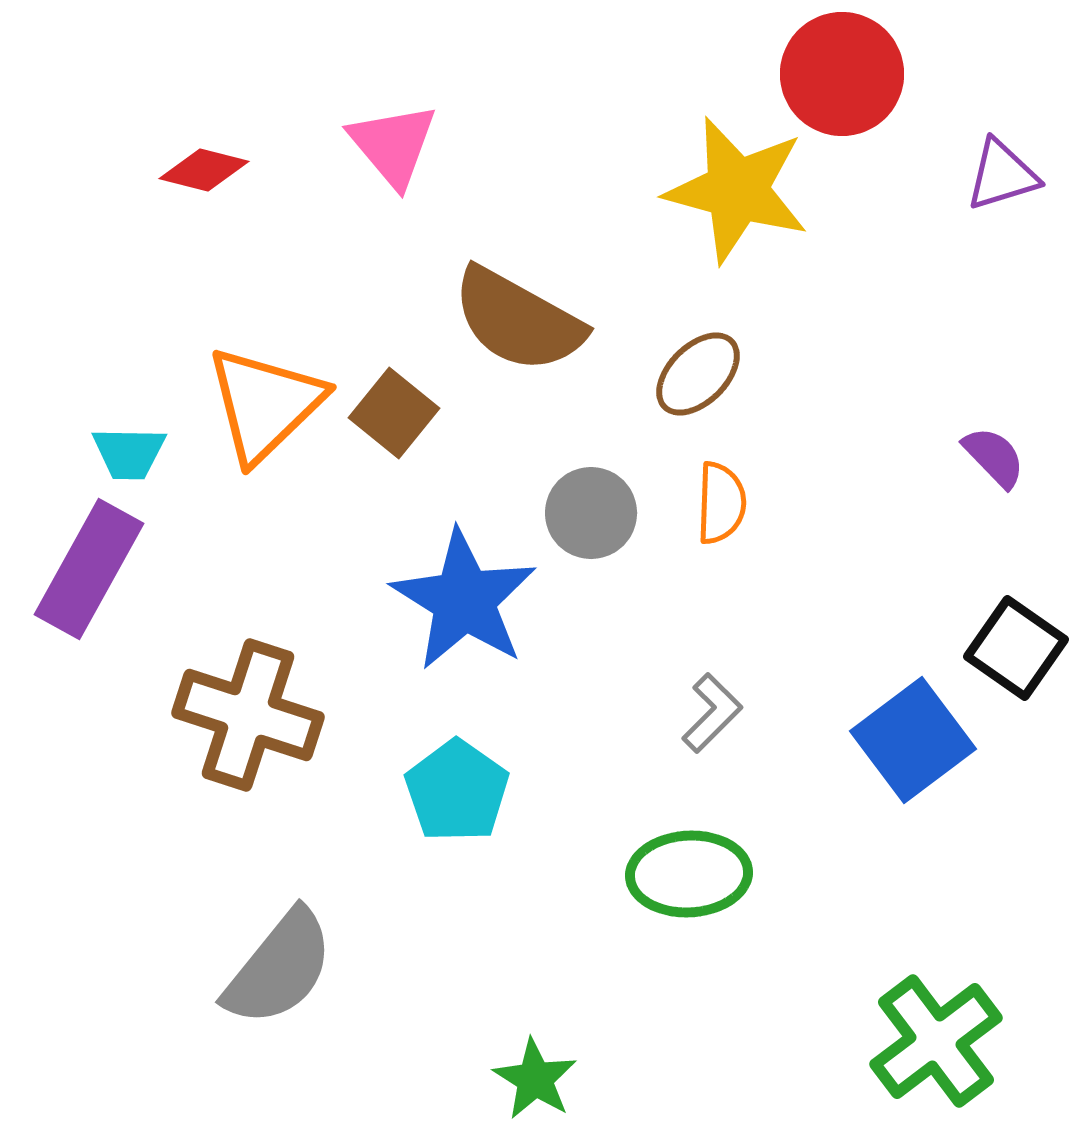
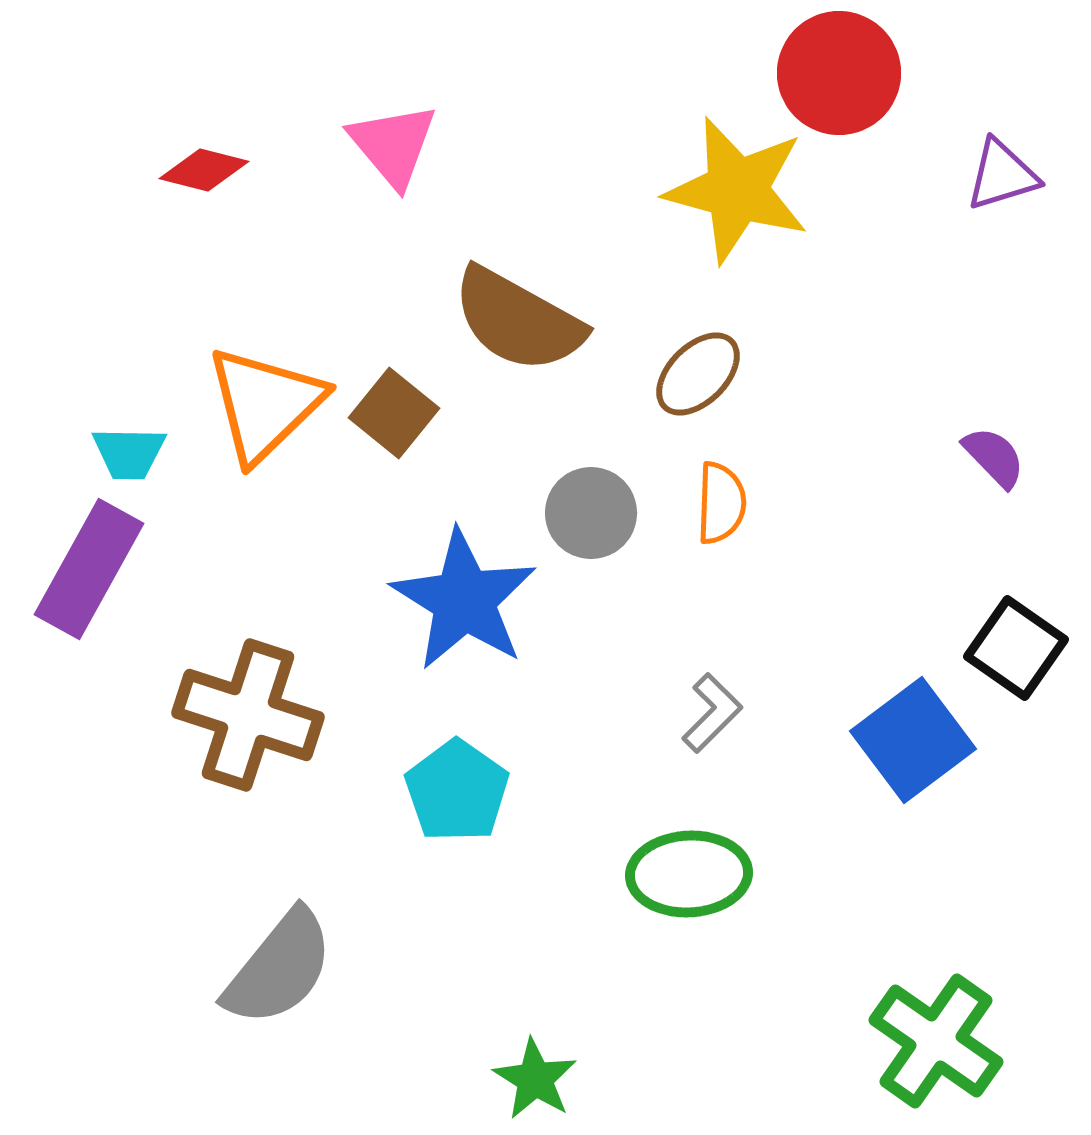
red circle: moved 3 px left, 1 px up
green cross: rotated 18 degrees counterclockwise
